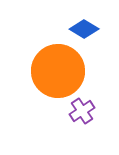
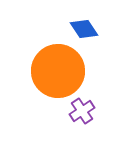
blue diamond: rotated 24 degrees clockwise
